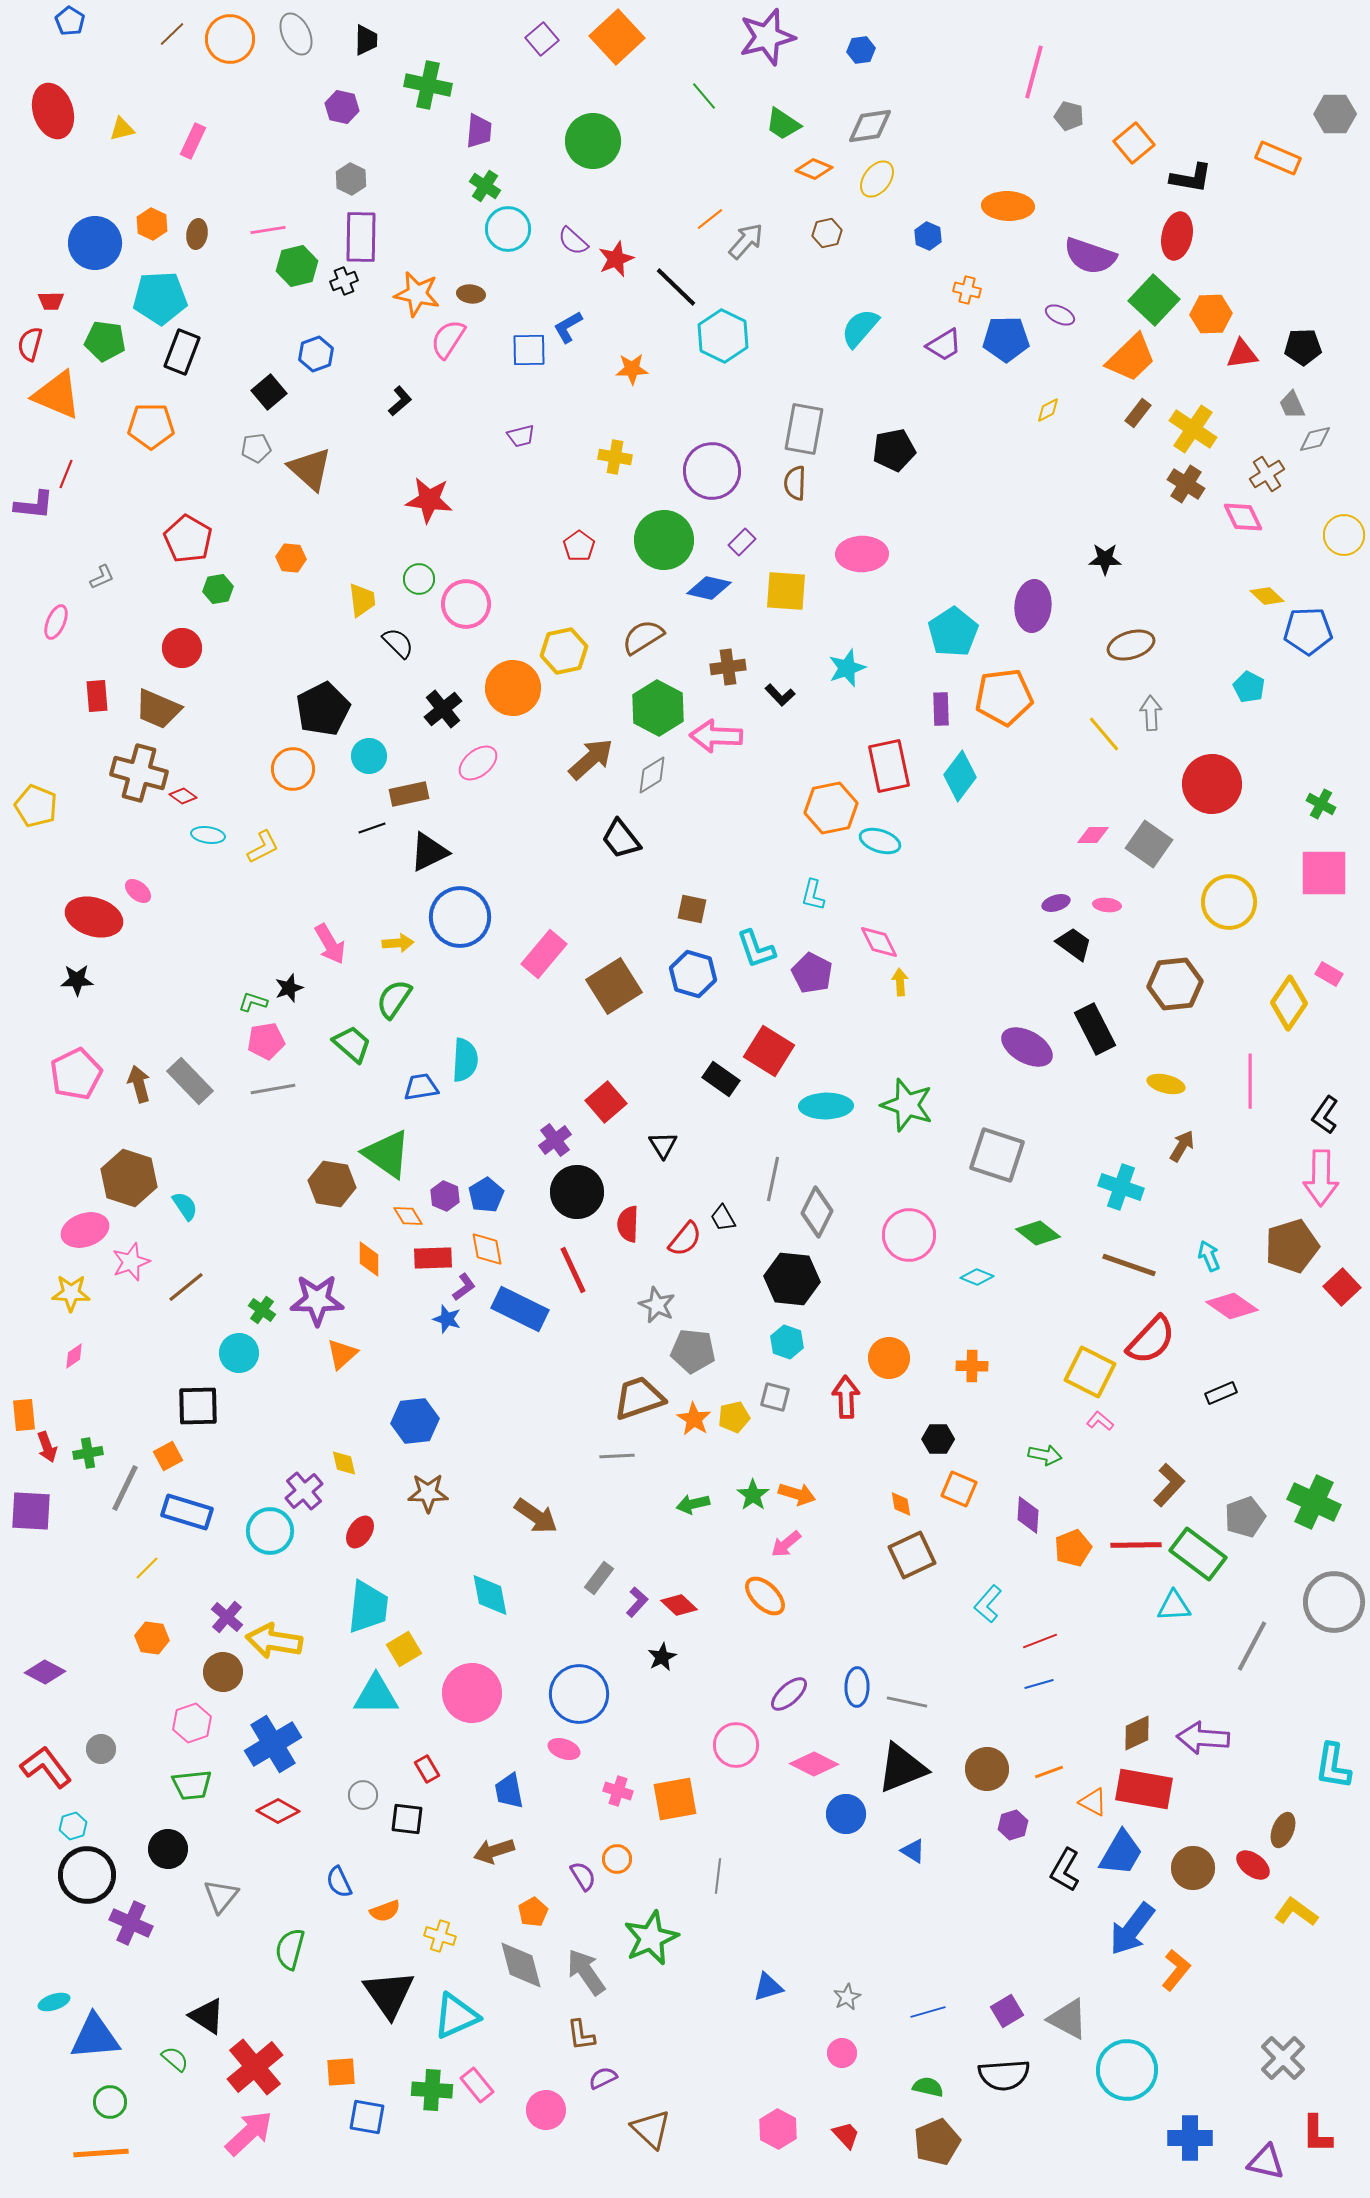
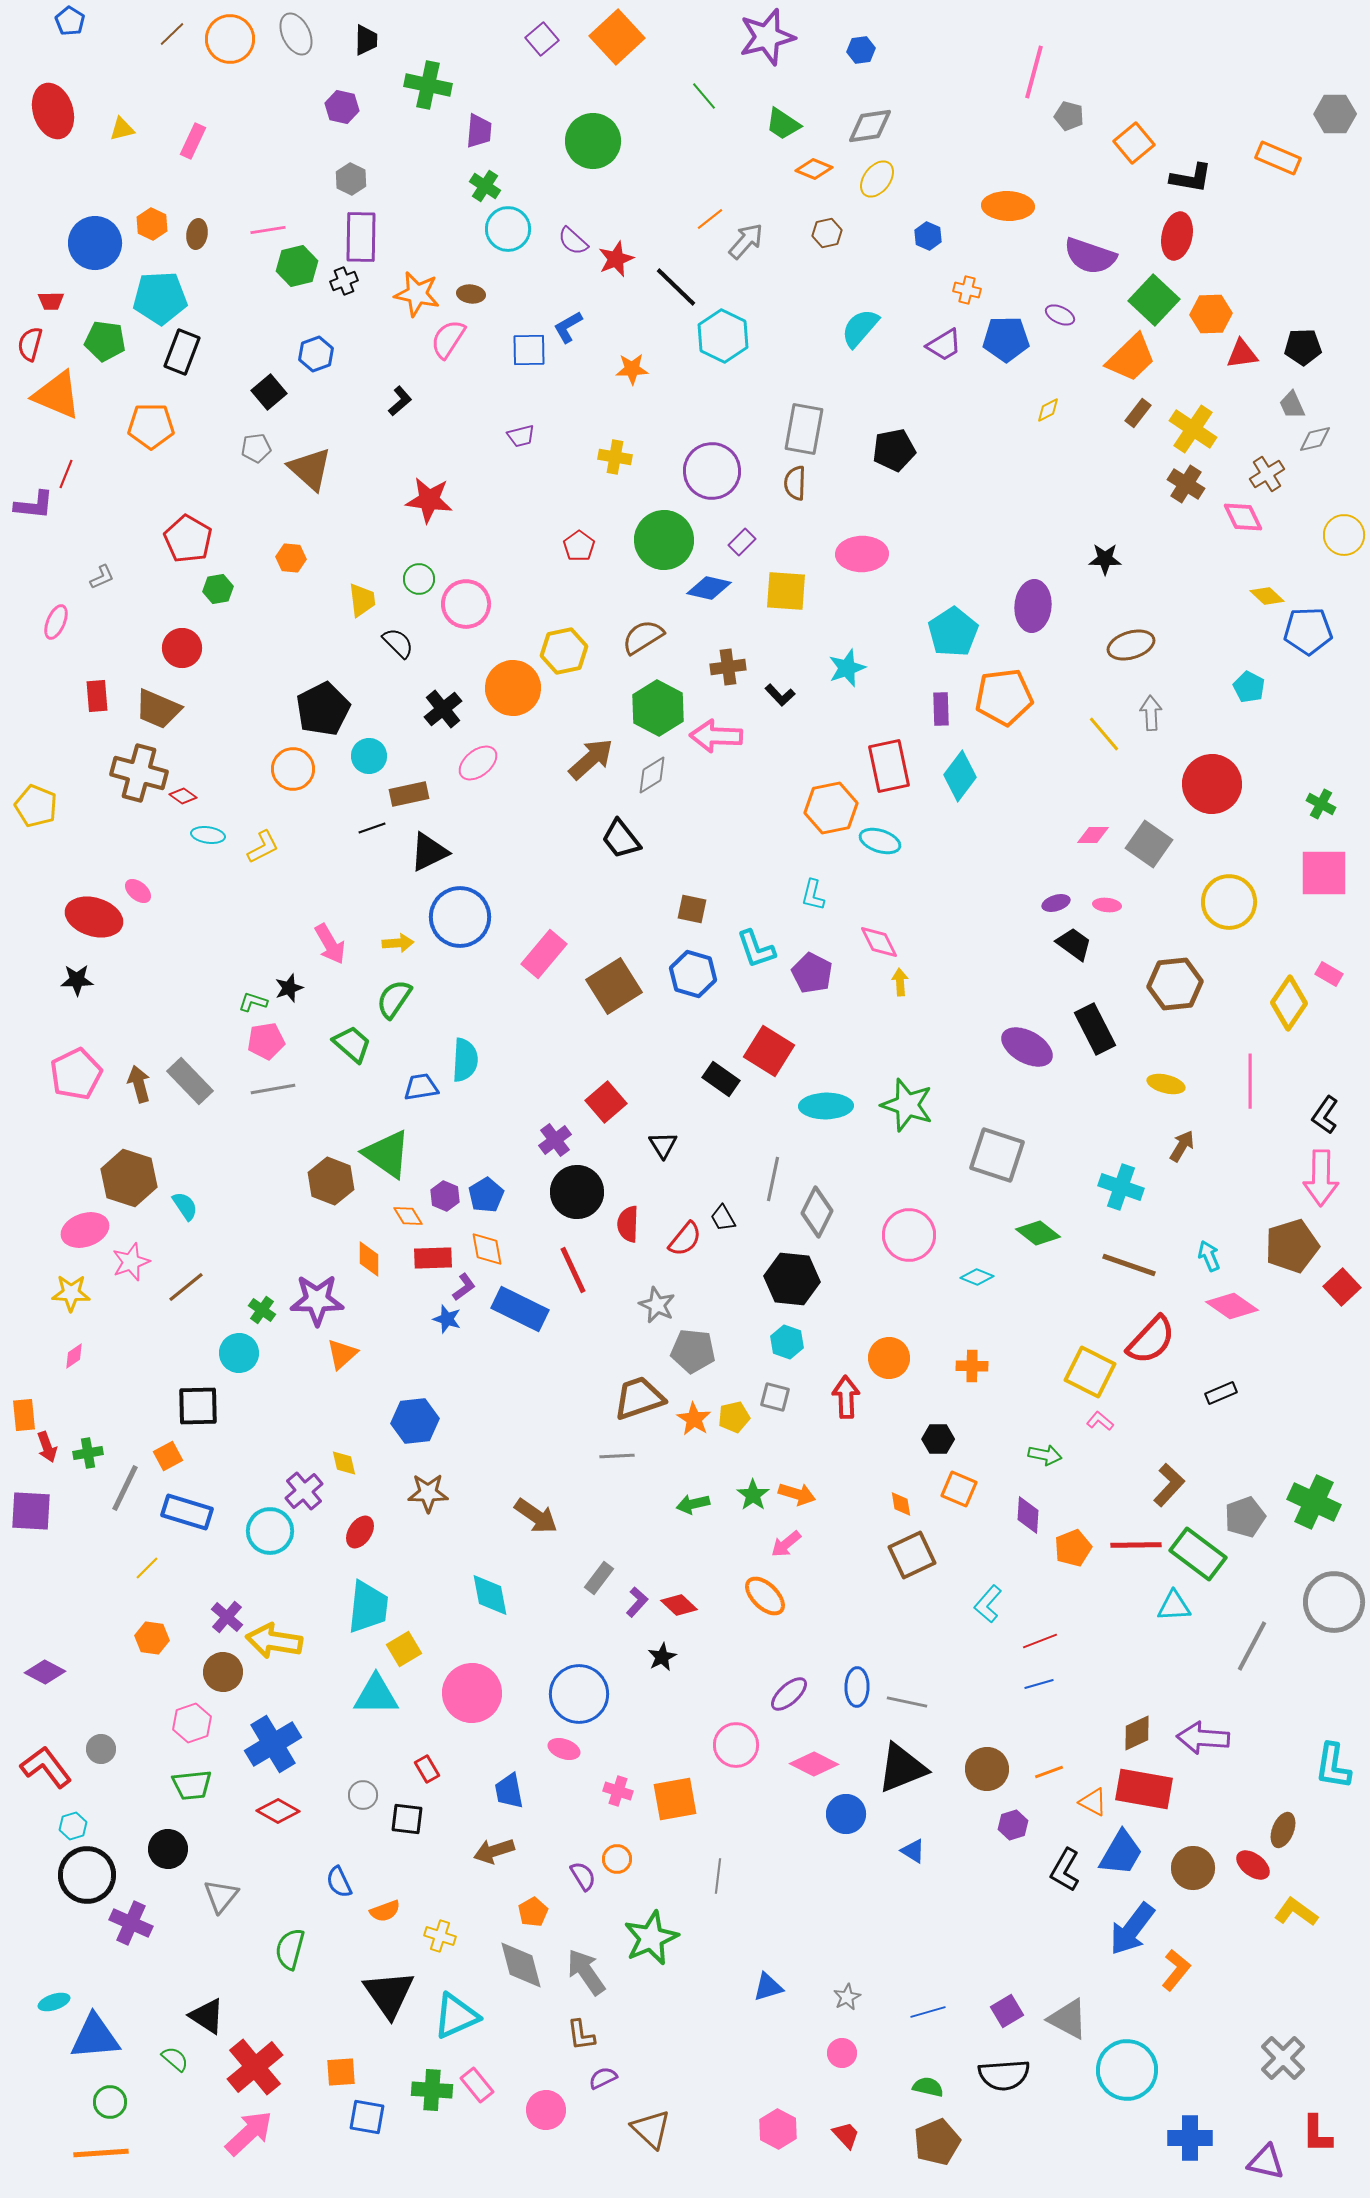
brown hexagon at (332, 1184): moved 1 px left, 3 px up; rotated 12 degrees clockwise
